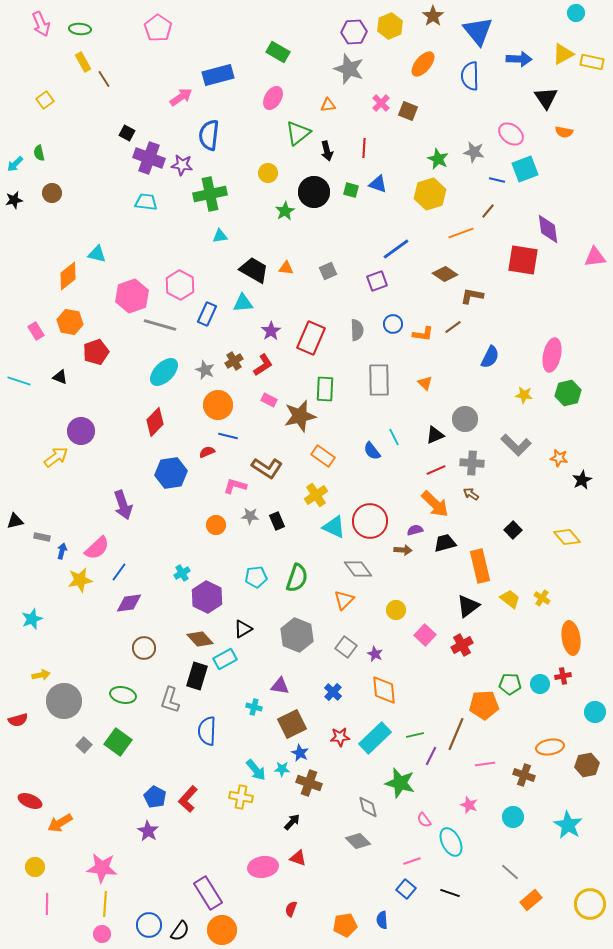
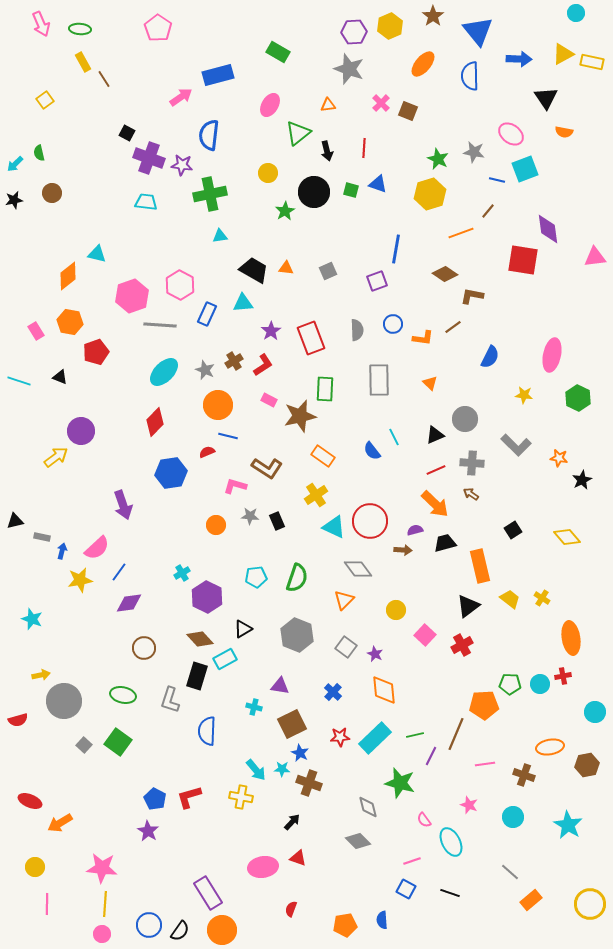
pink ellipse at (273, 98): moved 3 px left, 7 px down
blue line at (396, 249): rotated 44 degrees counterclockwise
gray line at (160, 325): rotated 12 degrees counterclockwise
orange L-shape at (423, 334): moved 4 px down
red rectangle at (311, 338): rotated 44 degrees counterclockwise
orange triangle at (425, 383): moved 5 px right
green hexagon at (568, 393): moved 10 px right, 5 px down; rotated 20 degrees counterclockwise
black square at (513, 530): rotated 12 degrees clockwise
cyan star at (32, 619): rotated 30 degrees counterclockwise
blue pentagon at (155, 797): moved 2 px down
red L-shape at (188, 799): moved 1 px right, 2 px up; rotated 32 degrees clockwise
blue square at (406, 889): rotated 12 degrees counterclockwise
